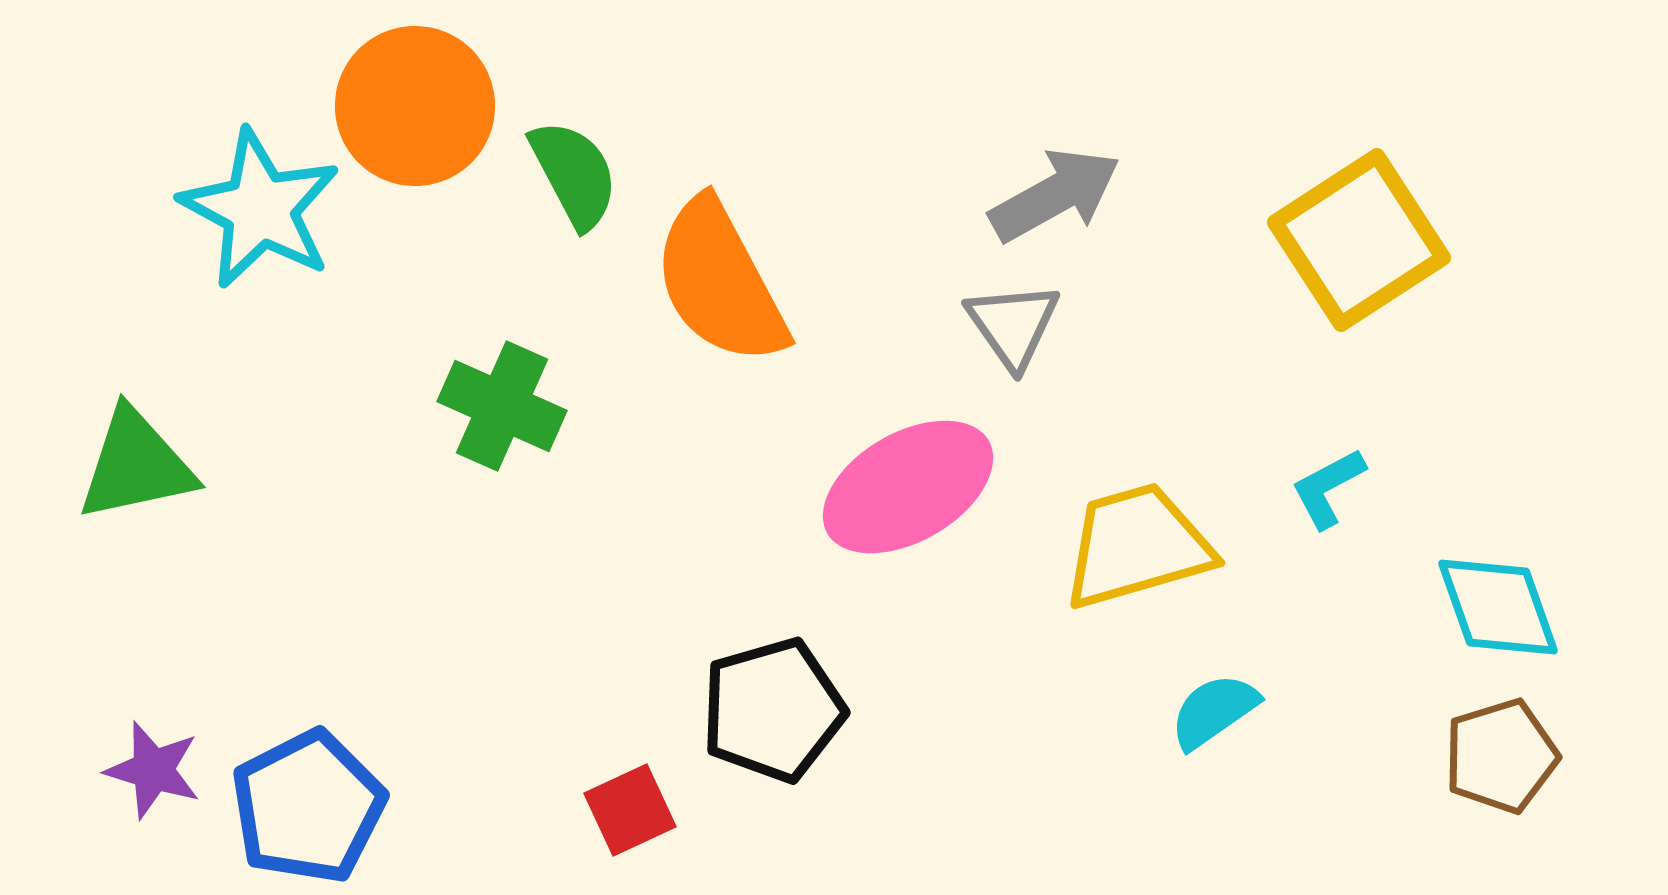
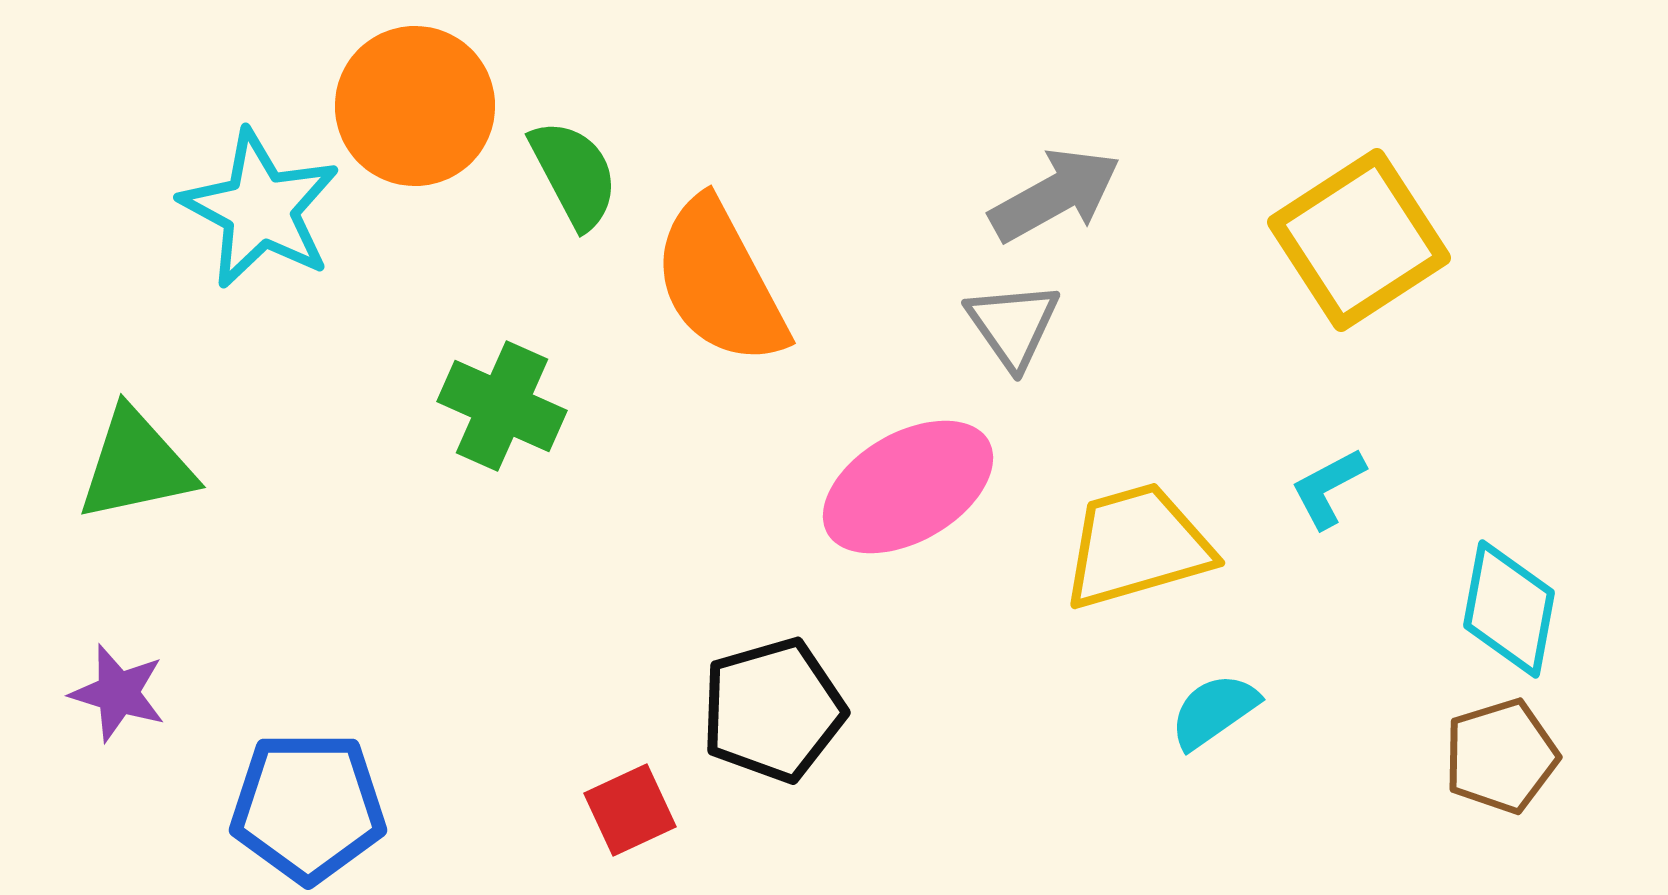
cyan diamond: moved 11 px right, 2 px down; rotated 30 degrees clockwise
purple star: moved 35 px left, 77 px up
blue pentagon: rotated 27 degrees clockwise
